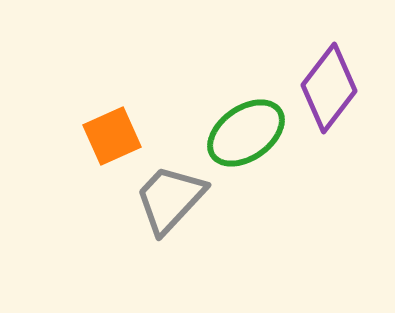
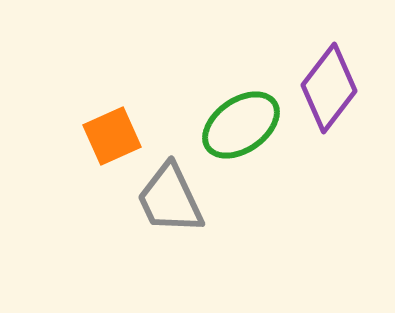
green ellipse: moved 5 px left, 8 px up
gray trapezoid: rotated 68 degrees counterclockwise
